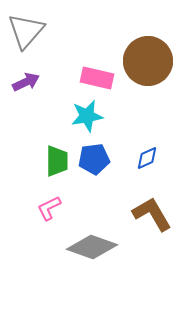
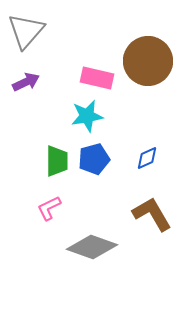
blue pentagon: rotated 8 degrees counterclockwise
